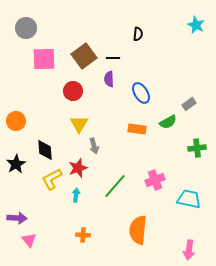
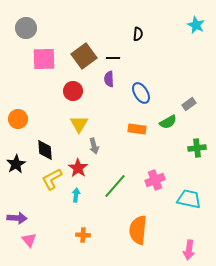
orange circle: moved 2 px right, 2 px up
red star: rotated 18 degrees counterclockwise
